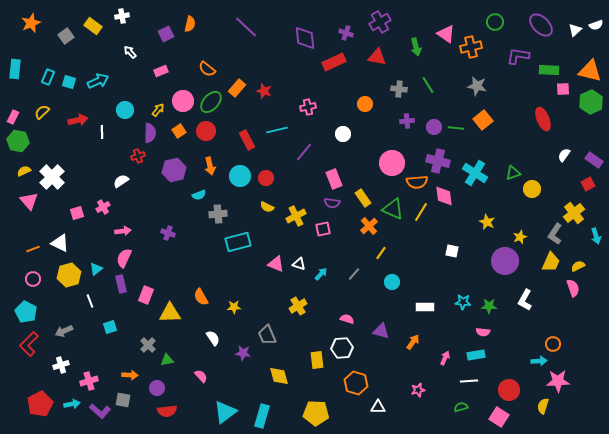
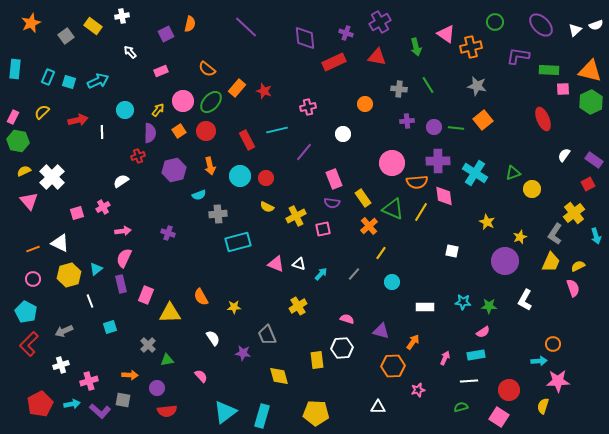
purple cross at (438, 161): rotated 15 degrees counterclockwise
pink semicircle at (483, 332): rotated 40 degrees counterclockwise
orange hexagon at (356, 383): moved 37 px right, 17 px up; rotated 20 degrees counterclockwise
